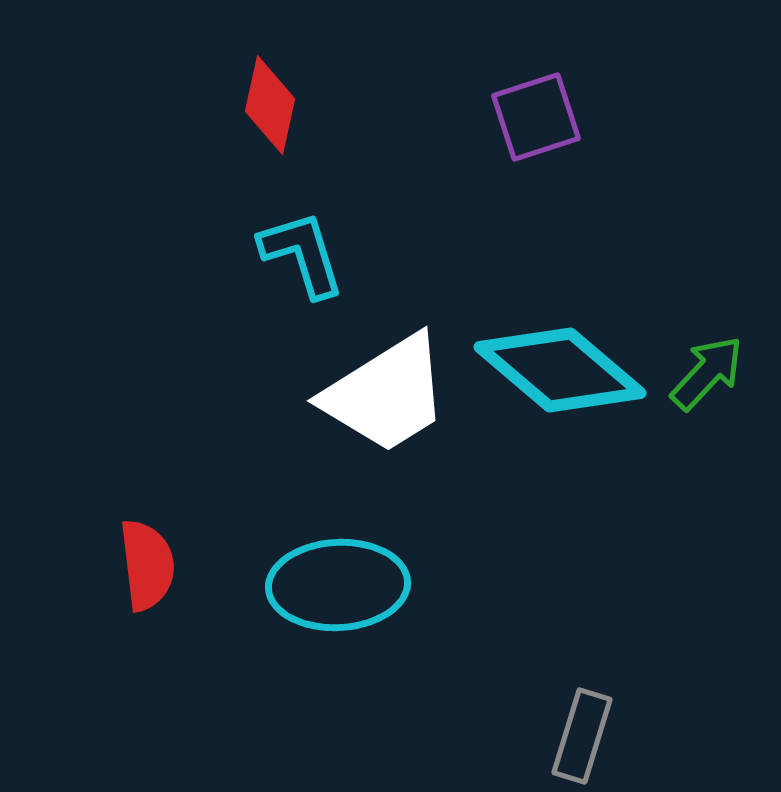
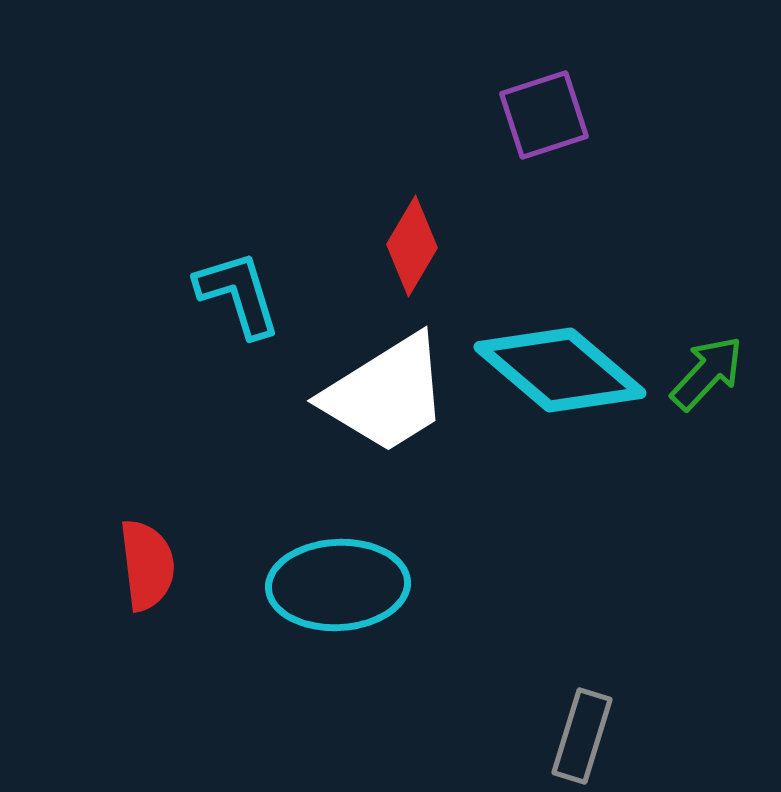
red diamond: moved 142 px right, 141 px down; rotated 18 degrees clockwise
purple square: moved 8 px right, 2 px up
cyan L-shape: moved 64 px left, 40 px down
